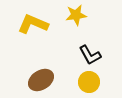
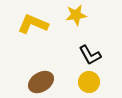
brown ellipse: moved 2 px down
